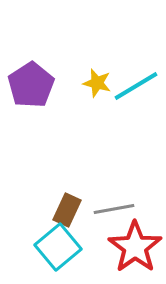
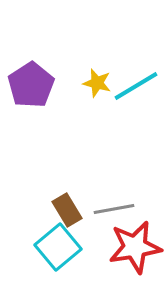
brown rectangle: rotated 56 degrees counterclockwise
red star: rotated 26 degrees clockwise
